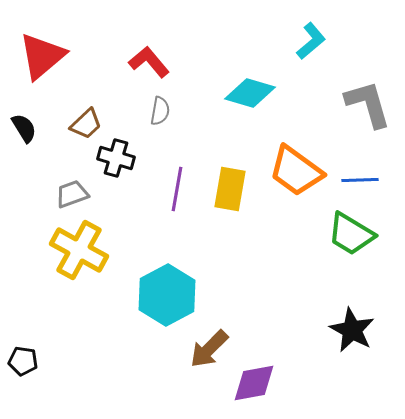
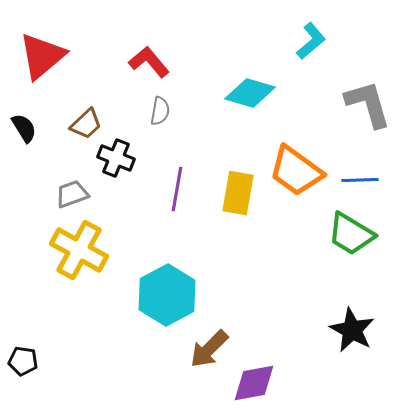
black cross: rotated 6 degrees clockwise
yellow rectangle: moved 8 px right, 4 px down
